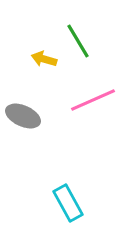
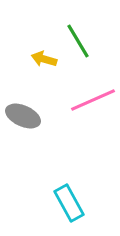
cyan rectangle: moved 1 px right
